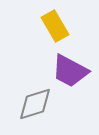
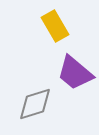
purple trapezoid: moved 5 px right, 2 px down; rotated 12 degrees clockwise
